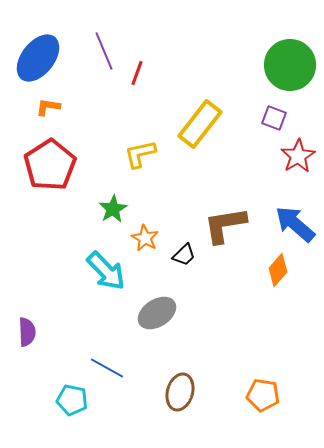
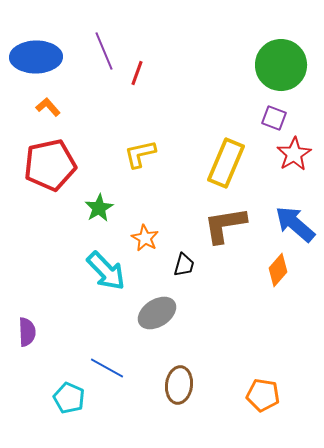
blue ellipse: moved 2 px left, 1 px up; rotated 51 degrees clockwise
green circle: moved 9 px left
orange L-shape: rotated 40 degrees clockwise
yellow rectangle: moved 26 px right, 39 px down; rotated 15 degrees counterclockwise
red star: moved 4 px left, 2 px up
red pentagon: rotated 21 degrees clockwise
green star: moved 14 px left, 1 px up
black trapezoid: moved 10 px down; rotated 30 degrees counterclockwise
brown ellipse: moved 1 px left, 7 px up; rotated 9 degrees counterclockwise
cyan pentagon: moved 3 px left, 2 px up; rotated 12 degrees clockwise
